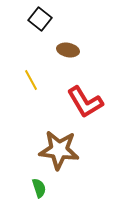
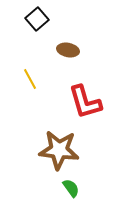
black square: moved 3 px left; rotated 10 degrees clockwise
yellow line: moved 1 px left, 1 px up
red L-shape: rotated 15 degrees clockwise
green semicircle: moved 32 px right; rotated 18 degrees counterclockwise
